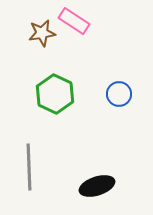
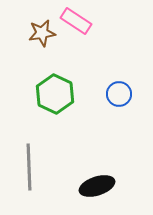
pink rectangle: moved 2 px right
